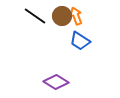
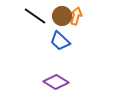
orange arrow: rotated 36 degrees clockwise
blue trapezoid: moved 20 px left; rotated 10 degrees clockwise
